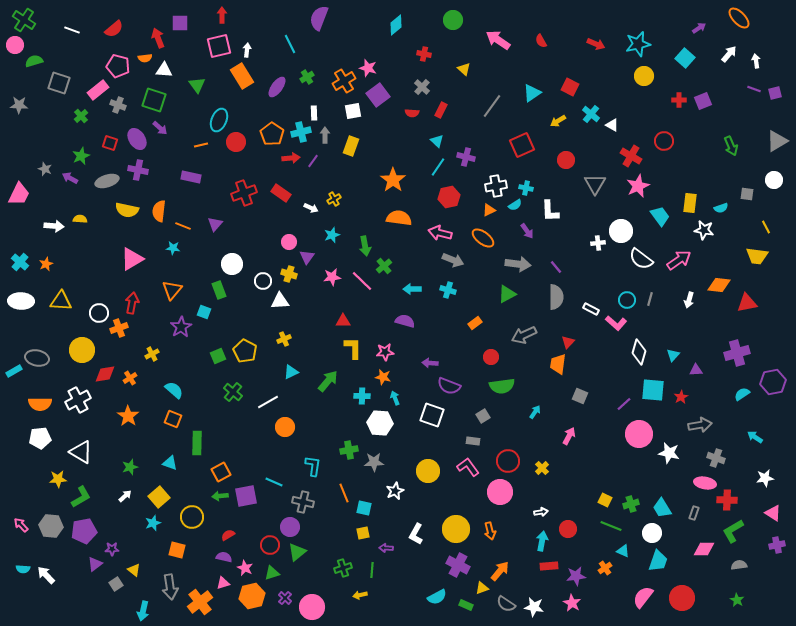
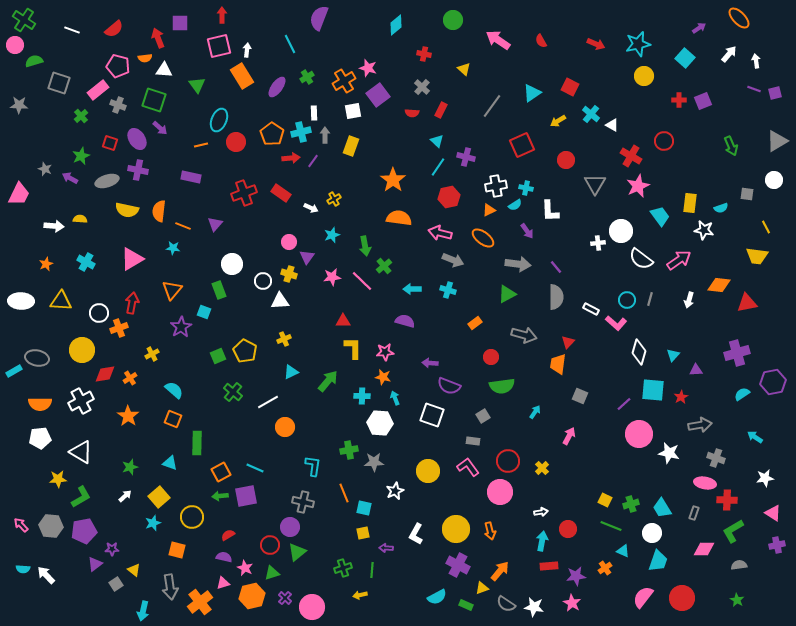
cyan cross at (20, 262): moved 66 px right; rotated 12 degrees counterclockwise
gray arrow at (524, 335): rotated 140 degrees counterclockwise
white cross at (78, 400): moved 3 px right, 1 px down
cyan line at (274, 482): moved 19 px left, 14 px up
